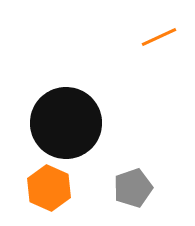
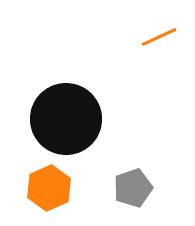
black circle: moved 4 px up
orange hexagon: rotated 12 degrees clockwise
